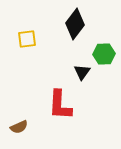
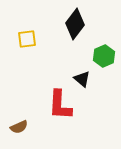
green hexagon: moved 2 px down; rotated 20 degrees counterclockwise
black triangle: moved 7 px down; rotated 24 degrees counterclockwise
